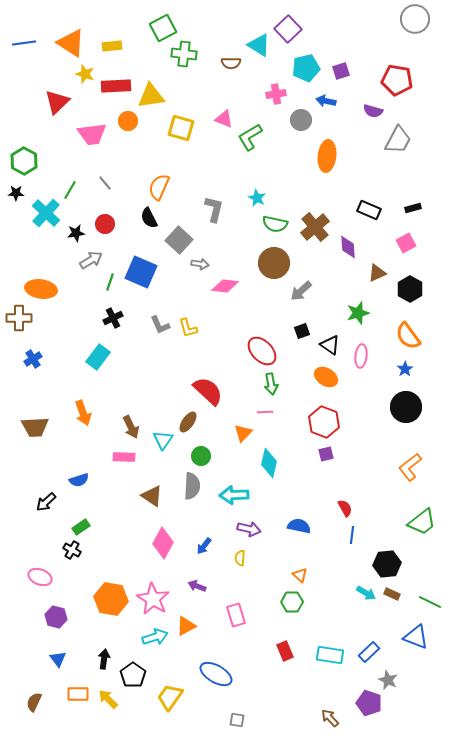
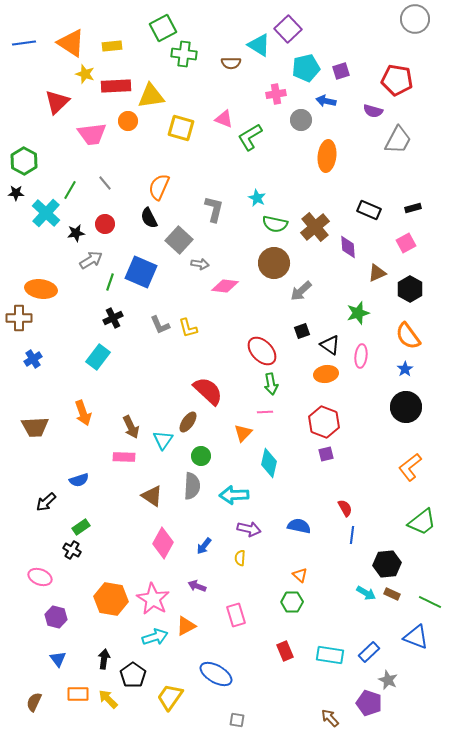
orange ellipse at (326, 377): moved 3 px up; rotated 40 degrees counterclockwise
